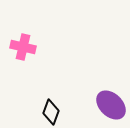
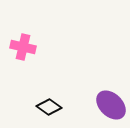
black diamond: moved 2 px left, 5 px up; rotated 75 degrees counterclockwise
